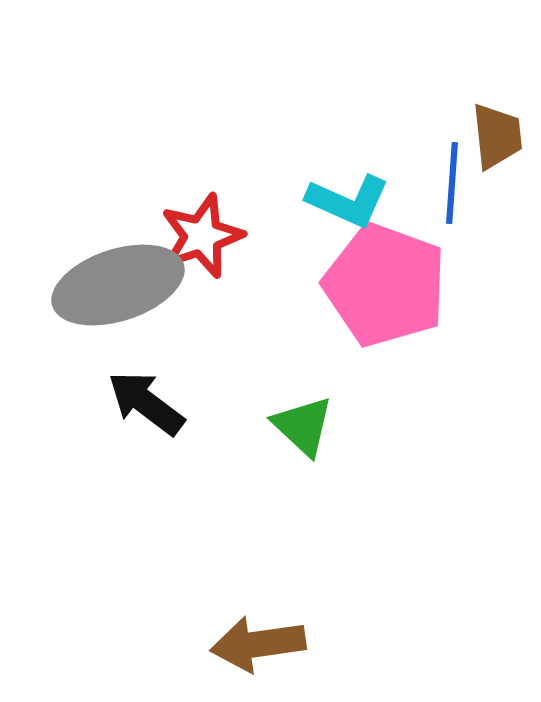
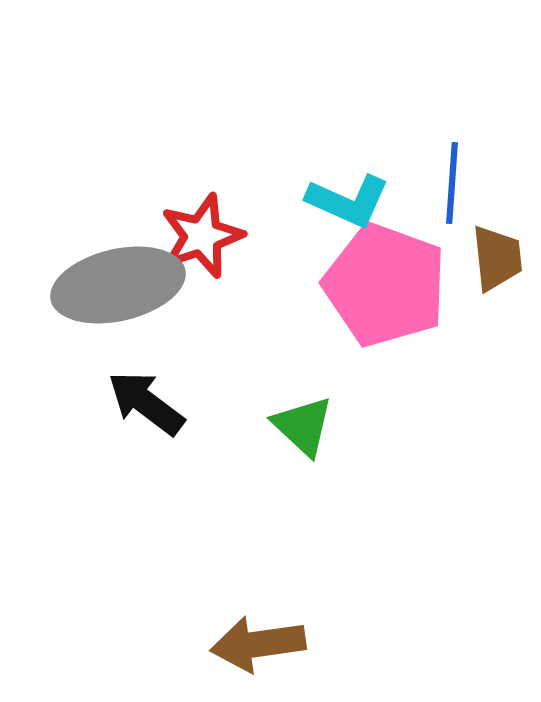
brown trapezoid: moved 122 px down
gray ellipse: rotated 5 degrees clockwise
